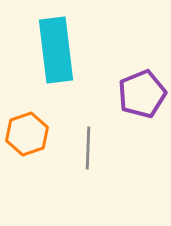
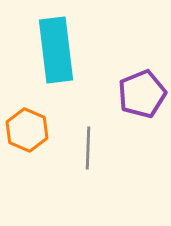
orange hexagon: moved 4 px up; rotated 18 degrees counterclockwise
